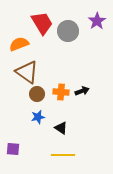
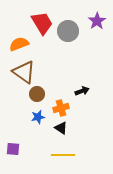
brown triangle: moved 3 px left
orange cross: moved 16 px down; rotated 21 degrees counterclockwise
